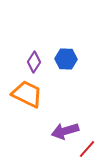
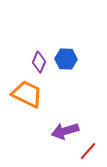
purple diamond: moved 5 px right; rotated 10 degrees counterclockwise
red line: moved 1 px right, 2 px down
